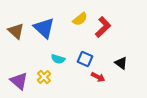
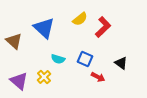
brown triangle: moved 2 px left, 10 px down
